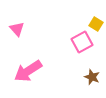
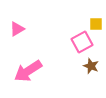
yellow square: rotated 32 degrees counterclockwise
pink triangle: rotated 42 degrees clockwise
brown star: moved 1 px left, 11 px up
